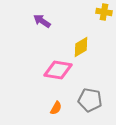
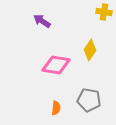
yellow diamond: moved 9 px right, 3 px down; rotated 25 degrees counterclockwise
pink diamond: moved 2 px left, 5 px up
gray pentagon: moved 1 px left
orange semicircle: rotated 24 degrees counterclockwise
